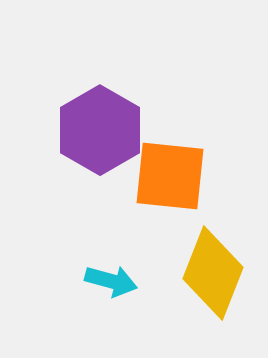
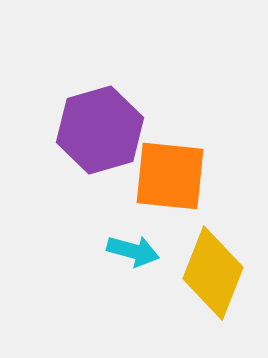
purple hexagon: rotated 14 degrees clockwise
cyan arrow: moved 22 px right, 30 px up
